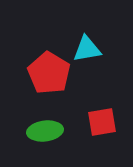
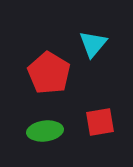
cyan triangle: moved 6 px right, 5 px up; rotated 40 degrees counterclockwise
red square: moved 2 px left
